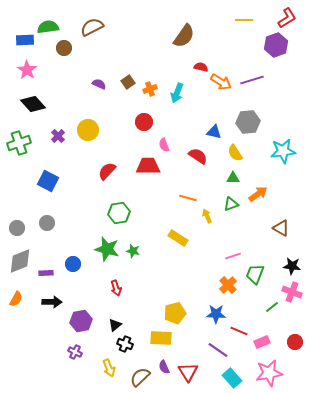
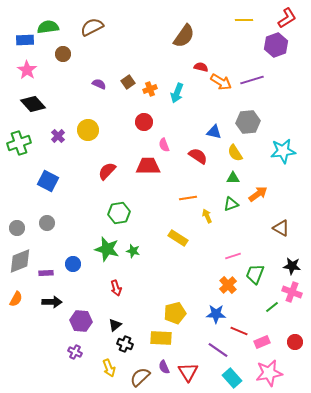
brown circle at (64, 48): moved 1 px left, 6 px down
orange line at (188, 198): rotated 24 degrees counterclockwise
purple hexagon at (81, 321): rotated 15 degrees clockwise
